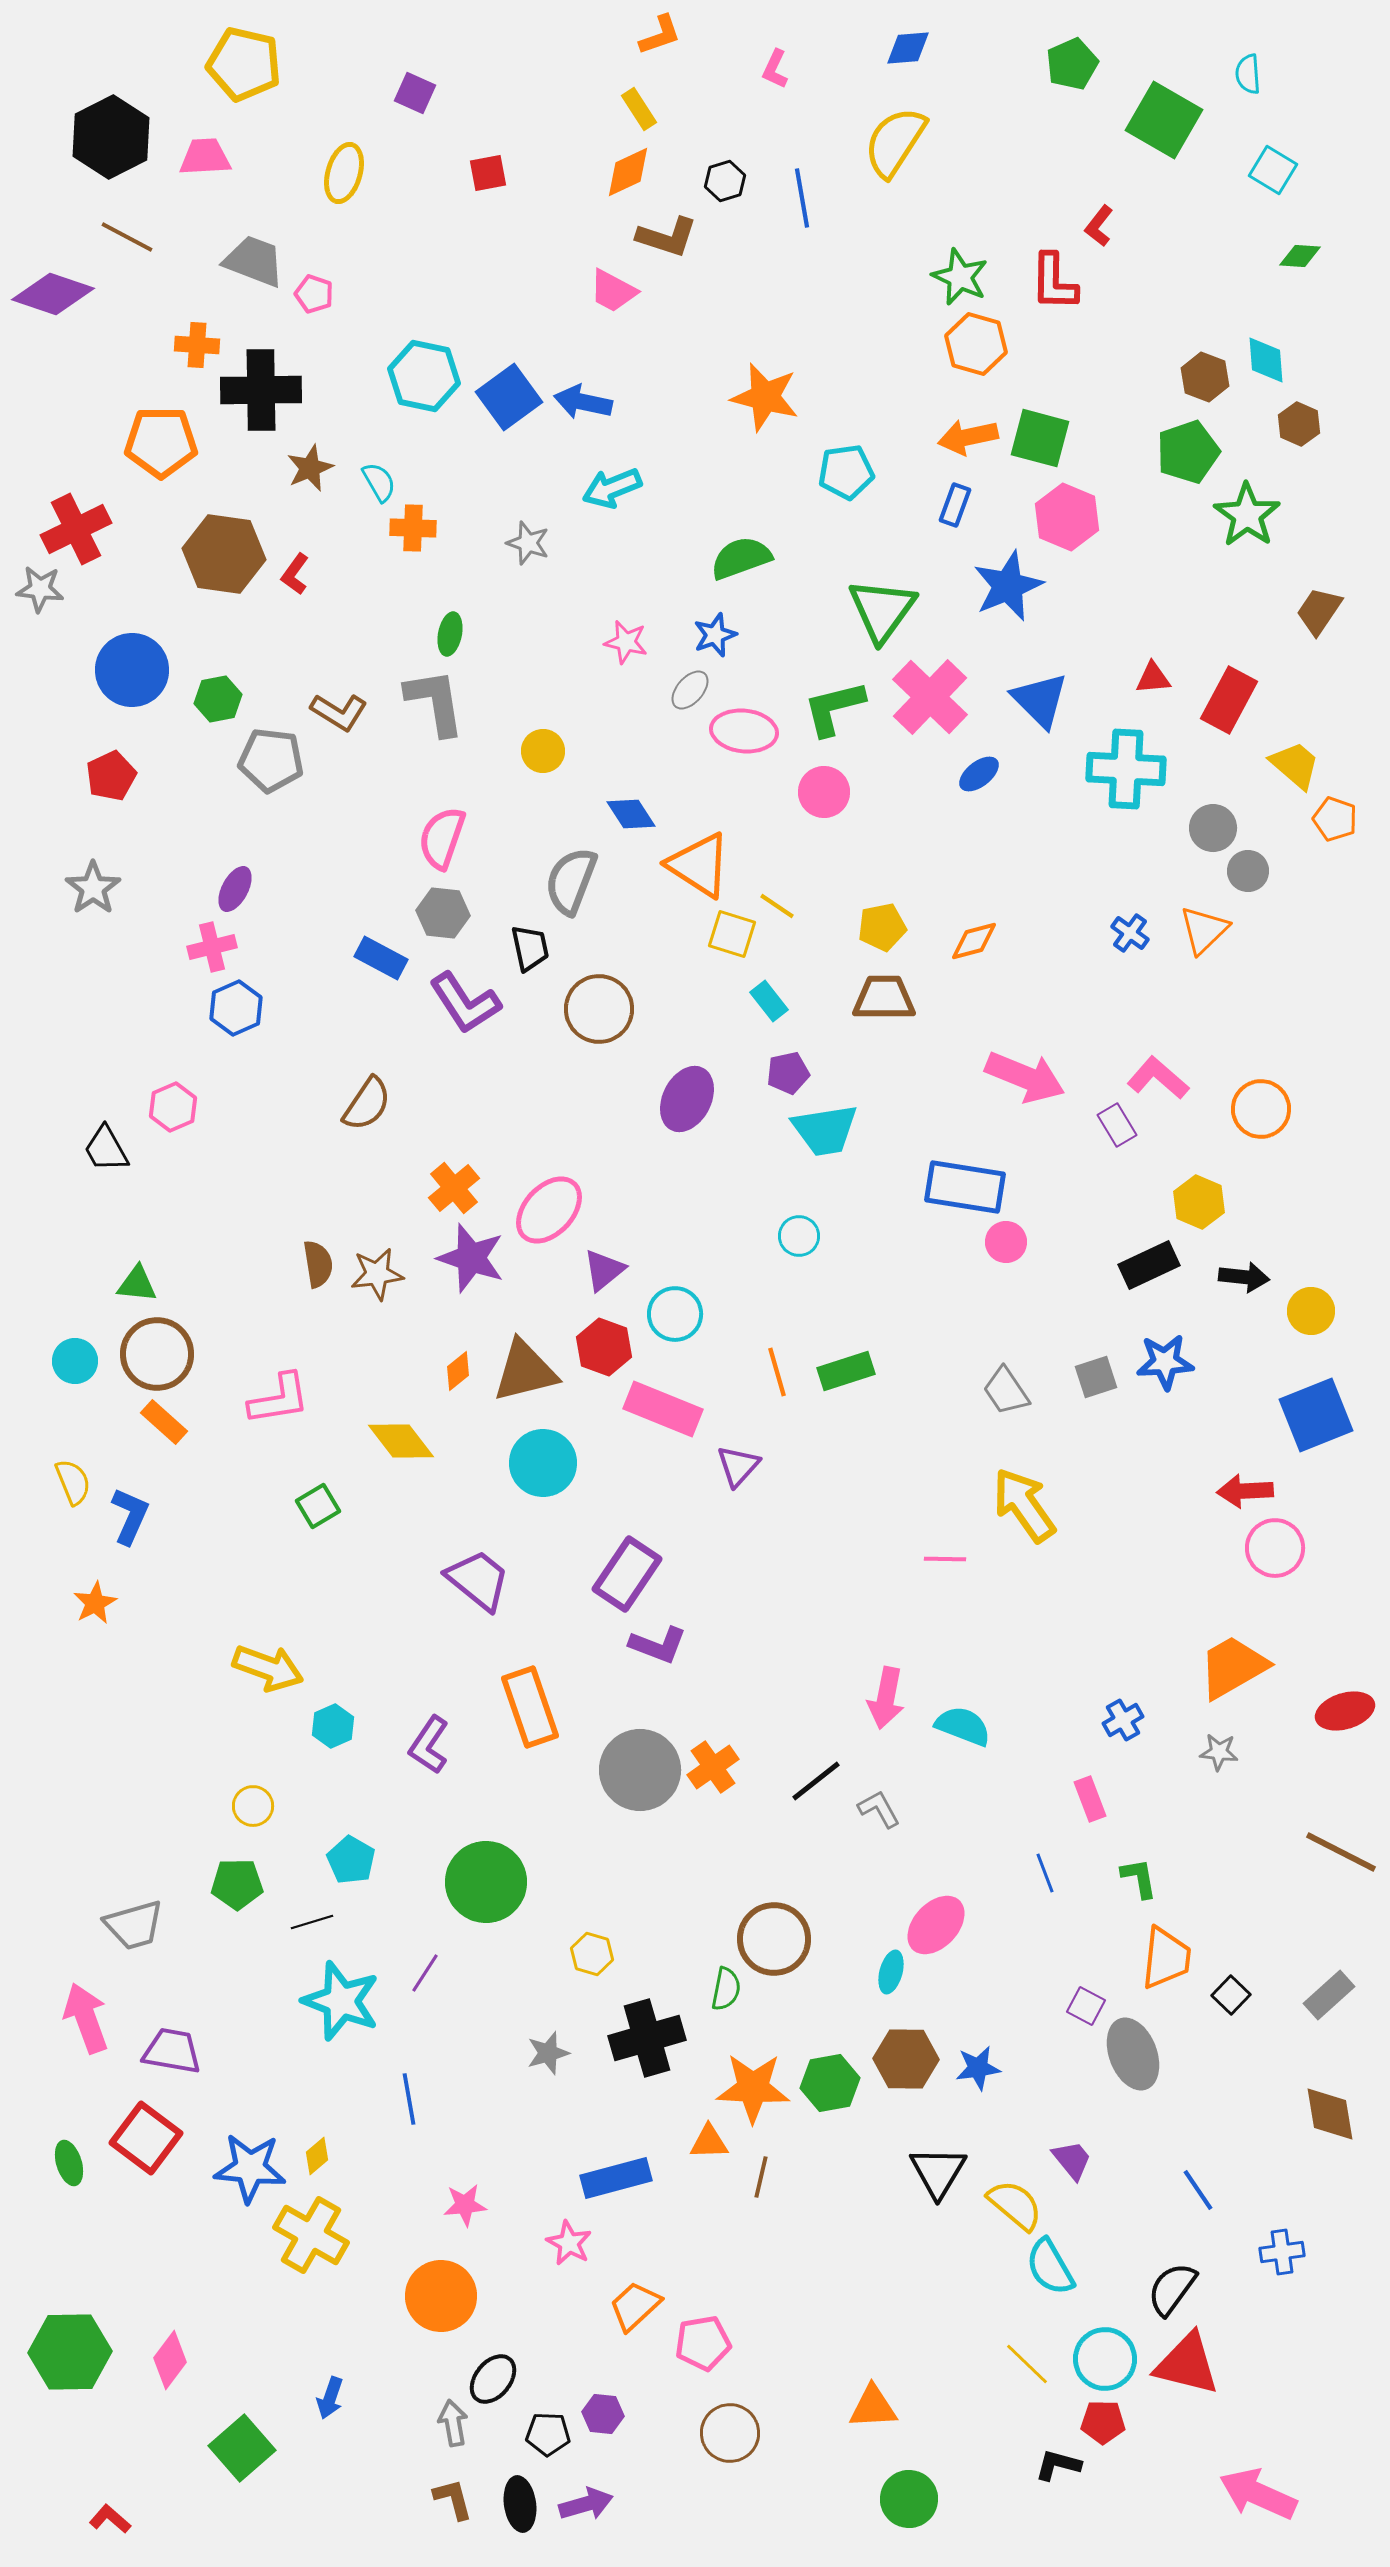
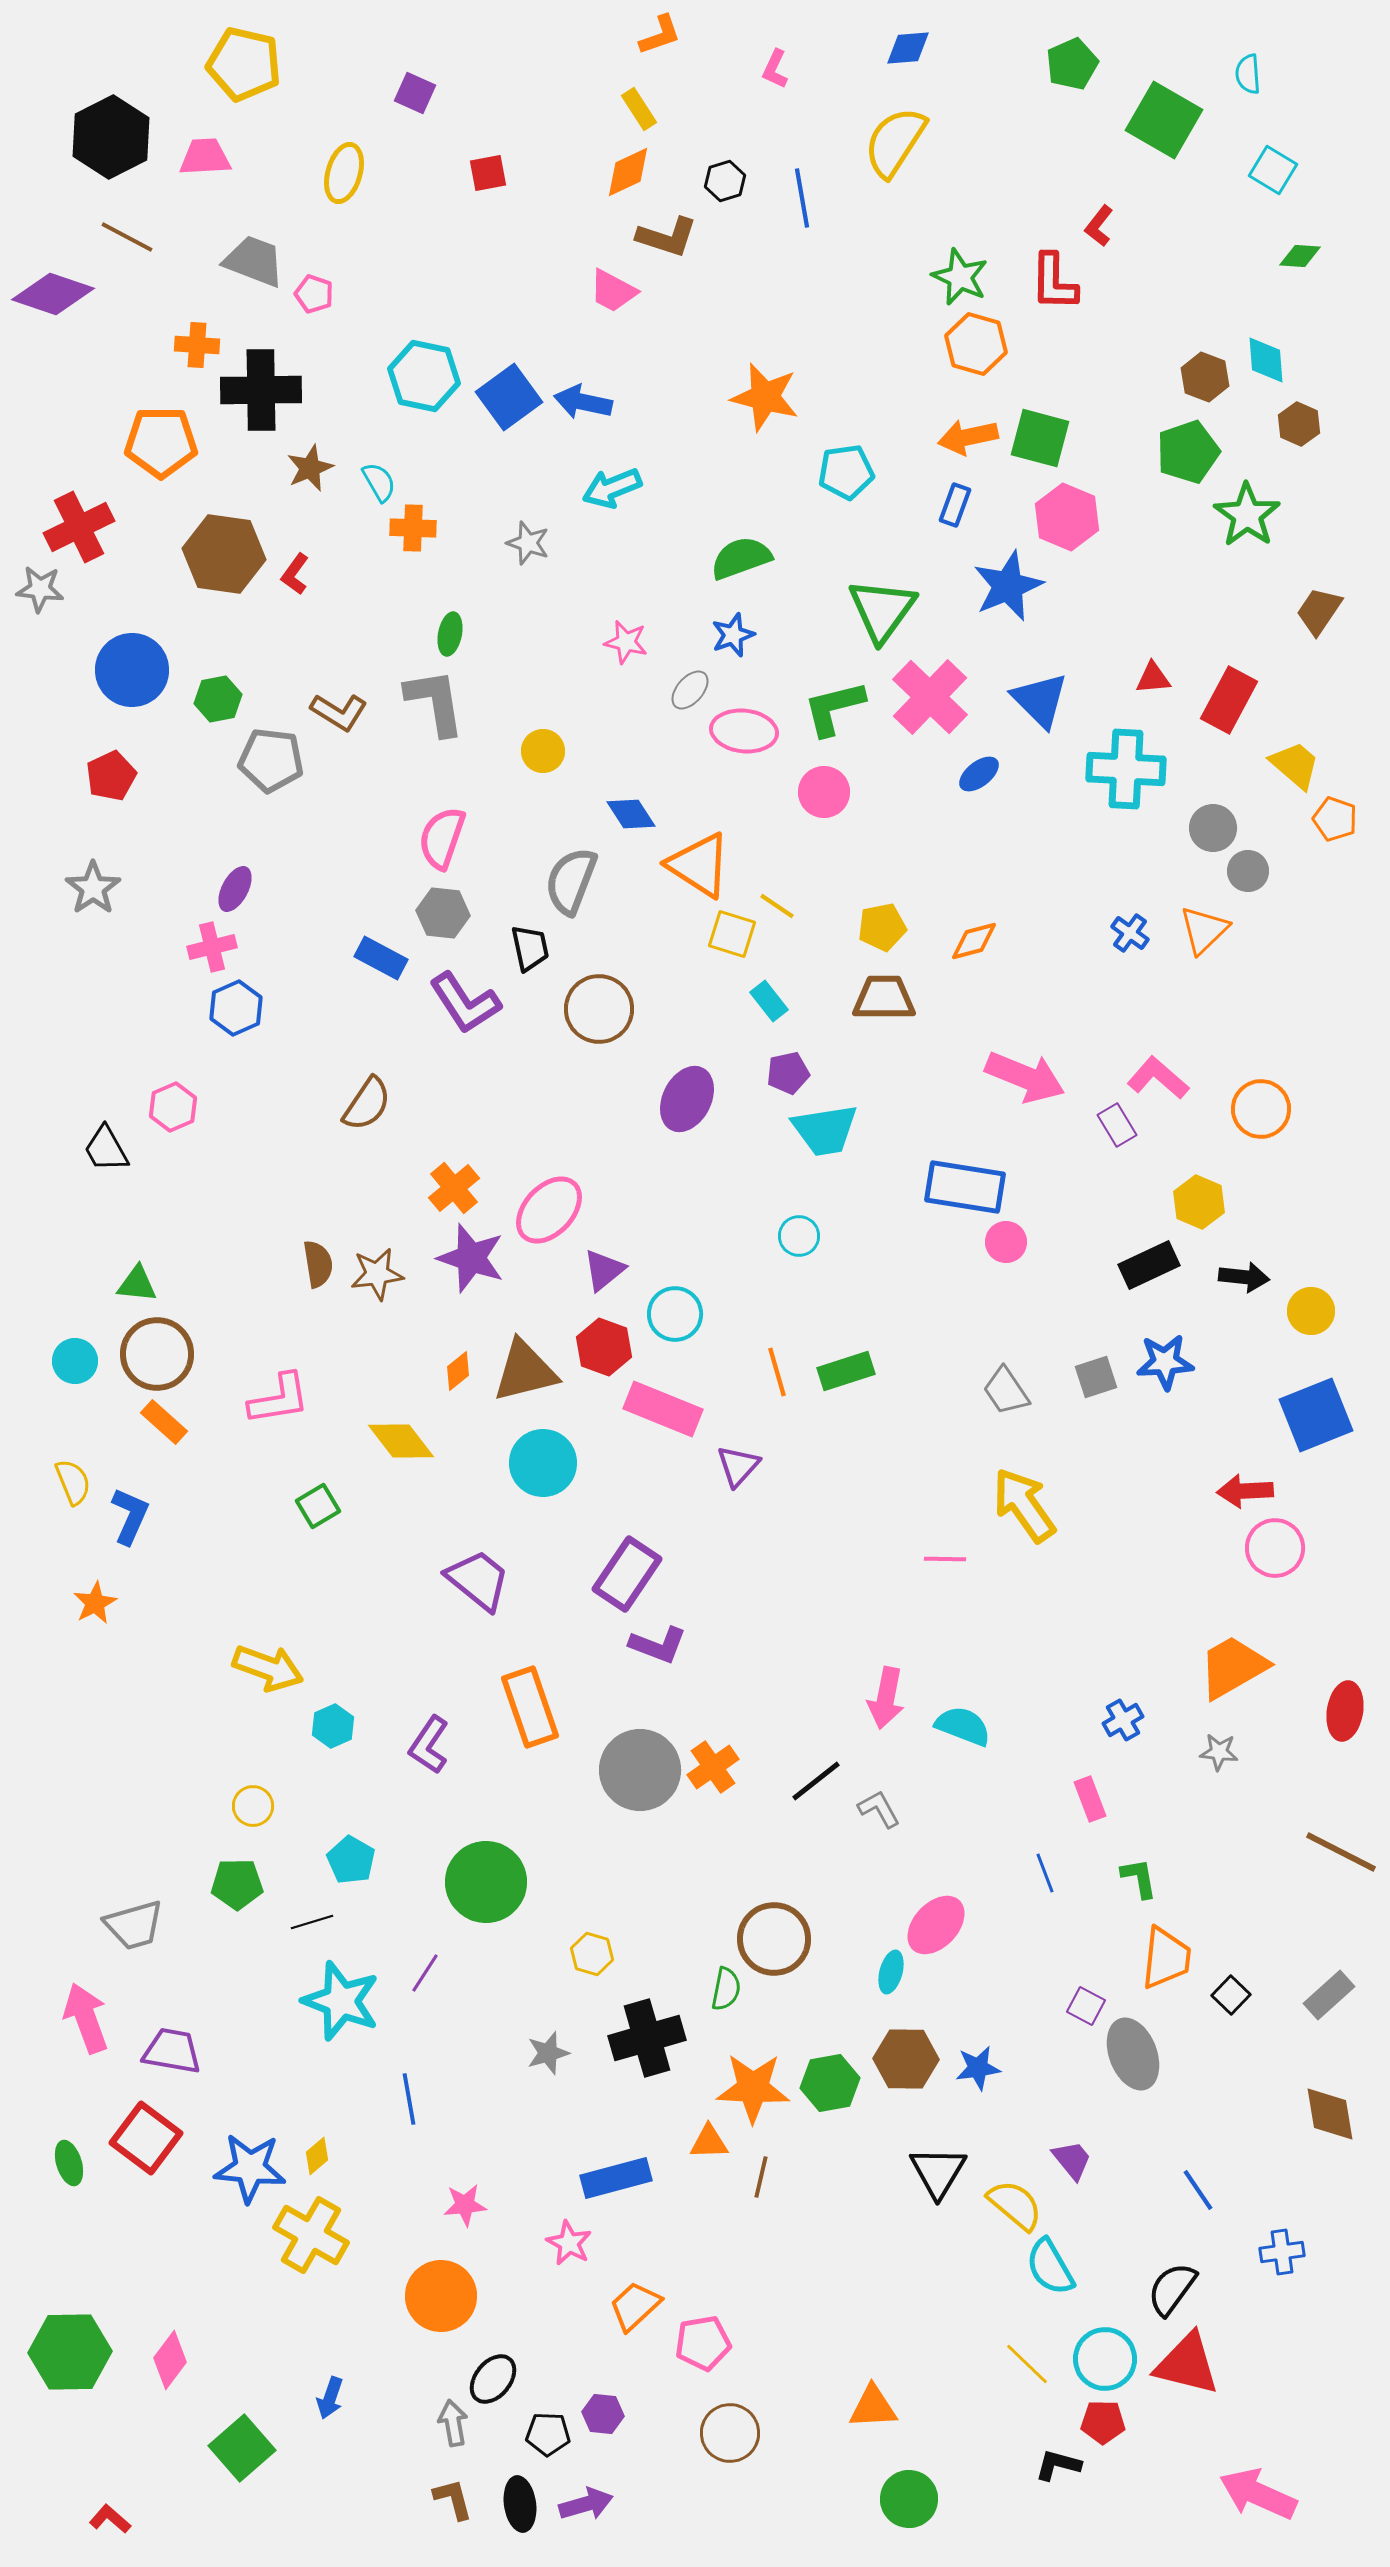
red cross at (76, 529): moved 3 px right, 2 px up
blue star at (715, 635): moved 18 px right
red ellipse at (1345, 1711): rotated 64 degrees counterclockwise
